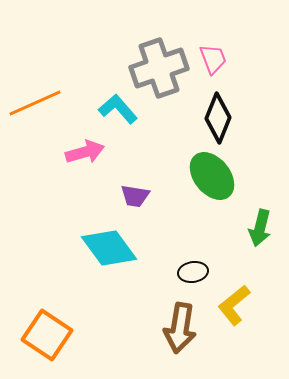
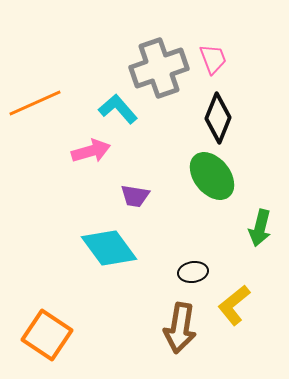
pink arrow: moved 6 px right, 1 px up
